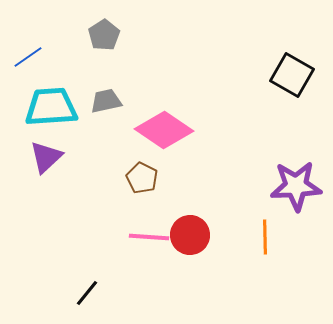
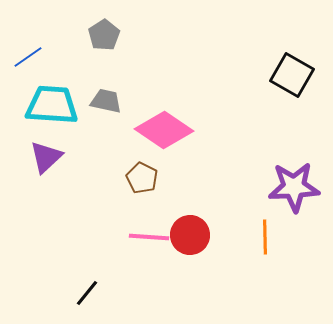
gray trapezoid: rotated 24 degrees clockwise
cyan trapezoid: moved 1 px right, 2 px up; rotated 8 degrees clockwise
purple star: moved 2 px left, 1 px down
